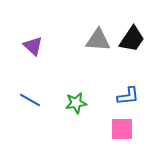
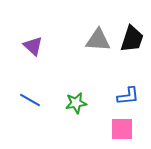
black trapezoid: rotated 16 degrees counterclockwise
